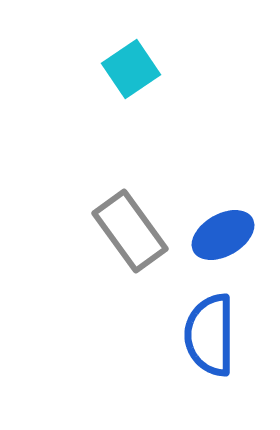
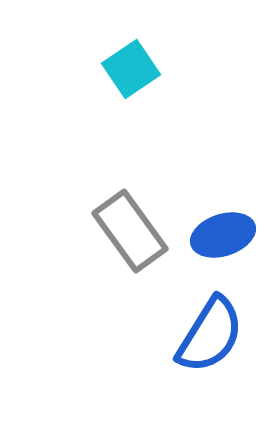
blue ellipse: rotated 12 degrees clockwise
blue semicircle: rotated 148 degrees counterclockwise
